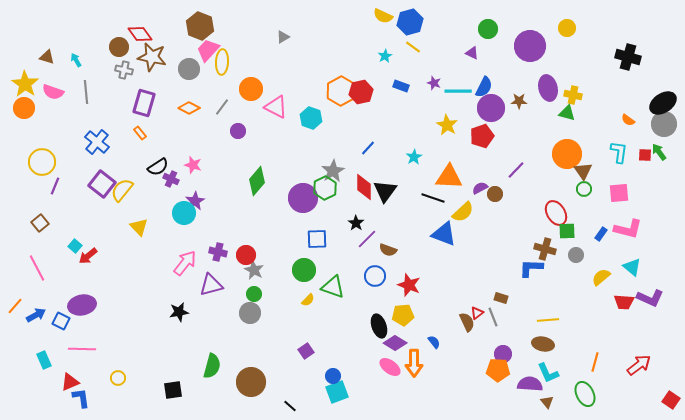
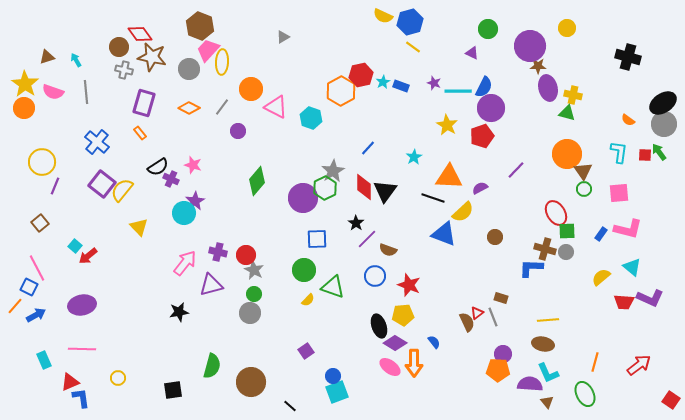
cyan star at (385, 56): moved 2 px left, 26 px down
brown triangle at (47, 57): rotated 35 degrees counterclockwise
red hexagon at (361, 92): moved 17 px up
brown star at (519, 101): moved 19 px right, 35 px up
brown circle at (495, 194): moved 43 px down
gray circle at (576, 255): moved 10 px left, 3 px up
blue square at (61, 321): moved 32 px left, 34 px up
